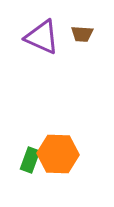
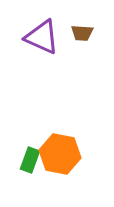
brown trapezoid: moved 1 px up
orange hexagon: moved 2 px right; rotated 9 degrees clockwise
